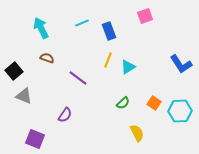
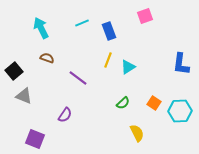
blue L-shape: rotated 40 degrees clockwise
